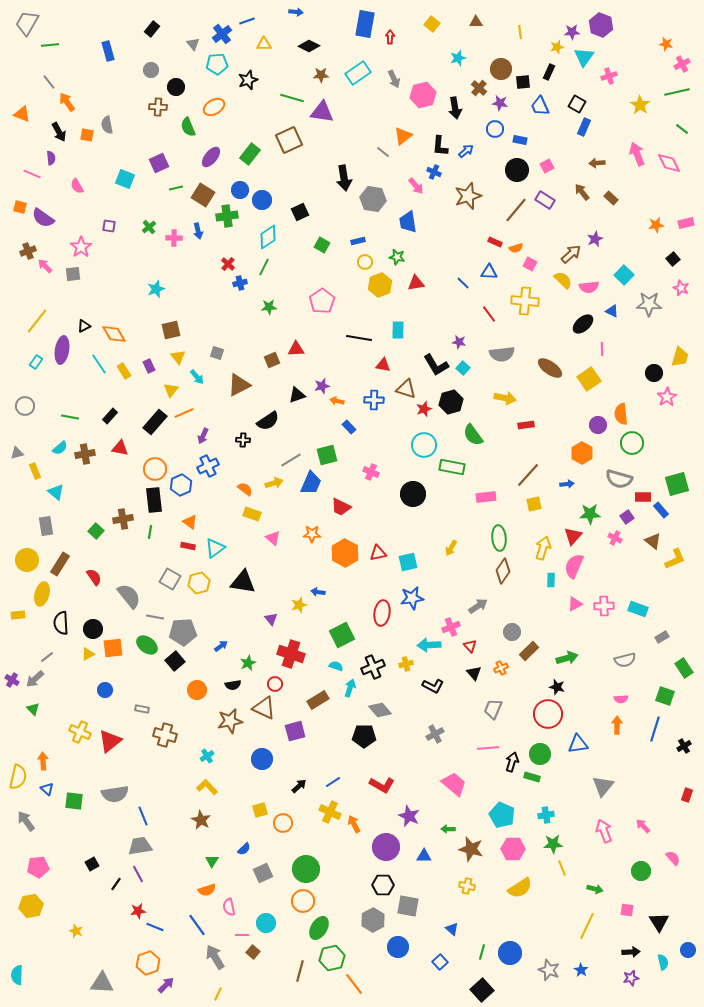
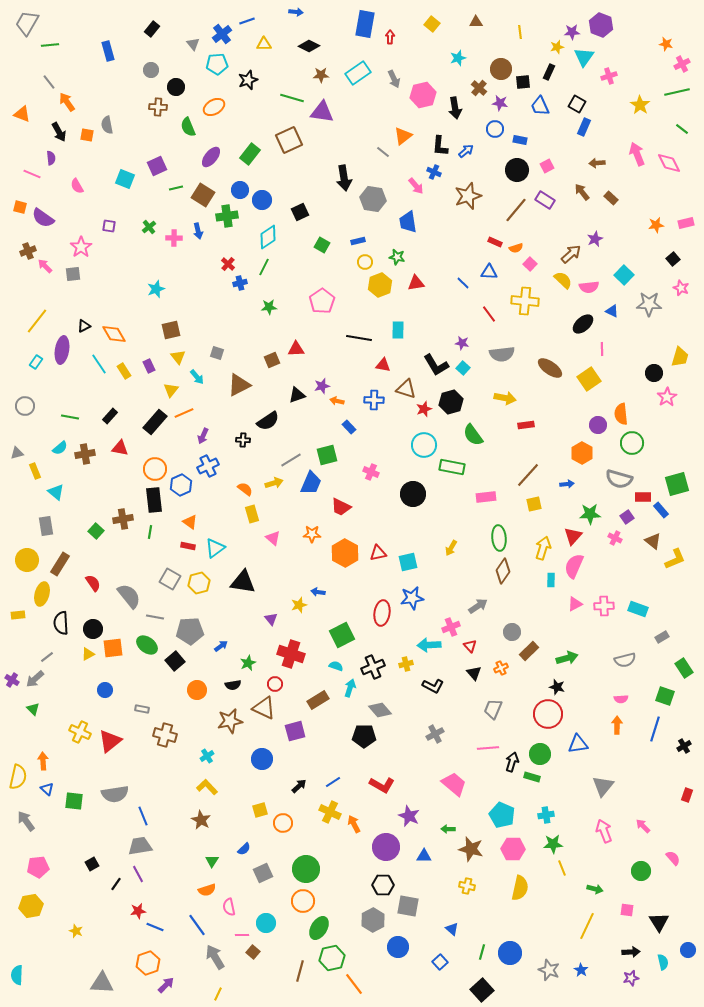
purple square at (159, 163): moved 2 px left, 3 px down
pink square at (530, 264): rotated 16 degrees clockwise
purple star at (459, 342): moved 3 px right, 1 px down
yellow rectangle at (252, 514): rotated 54 degrees clockwise
red semicircle at (94, 577): moved 1 px left, 6 px down
gray pentagon at (183, 632): moved 7 px right, 1 px up
yellow semicircle at (520, 888): rotated 45 degrees counterclockwise
